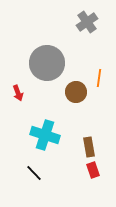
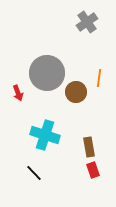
gray circle: moved 10 px down
